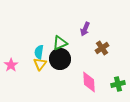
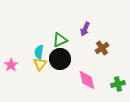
green triangle: moved 3 px up
pink diamond: moved 2 px left, 2 px up; rotated 10 degrees counterclockwise
